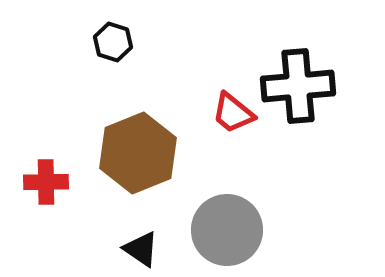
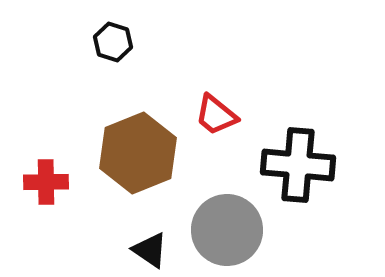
black cross: moved 79 px down; rotated 10 degrees clockwise
red trapezoid: moved 17 px left, 2 px down
black triangle: moved 9 px right, 1 px down
